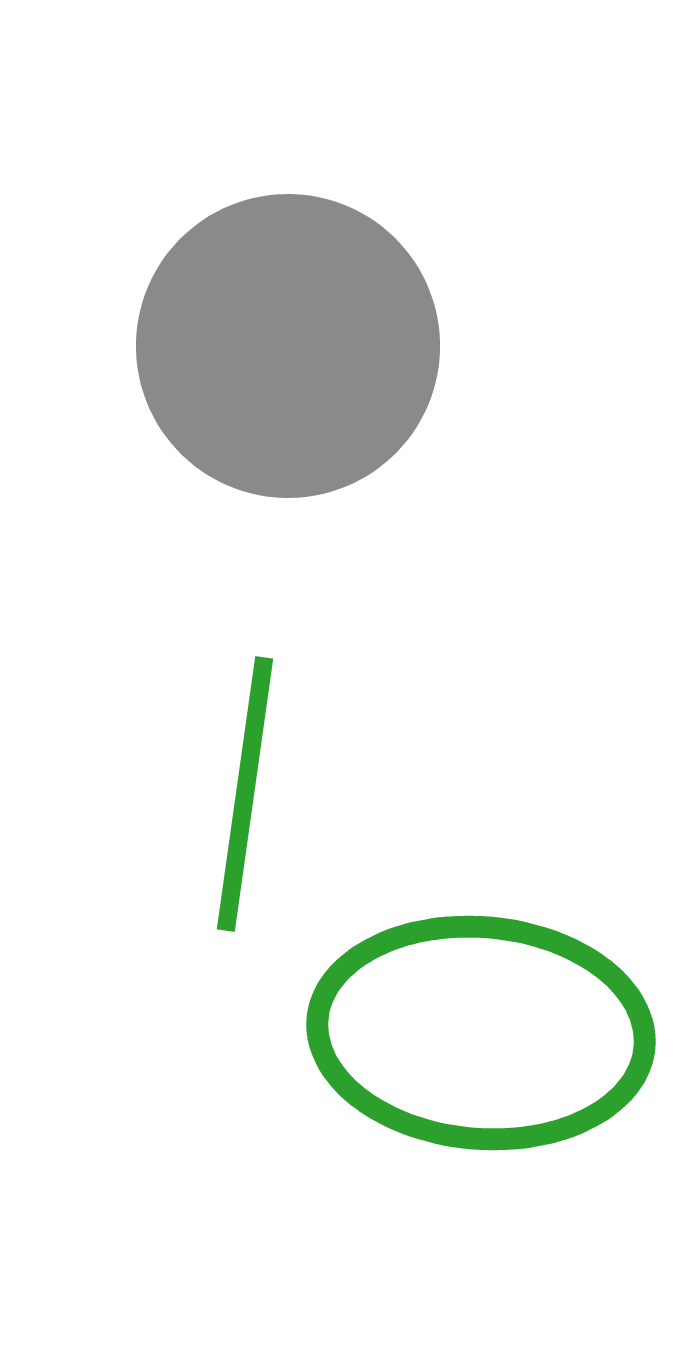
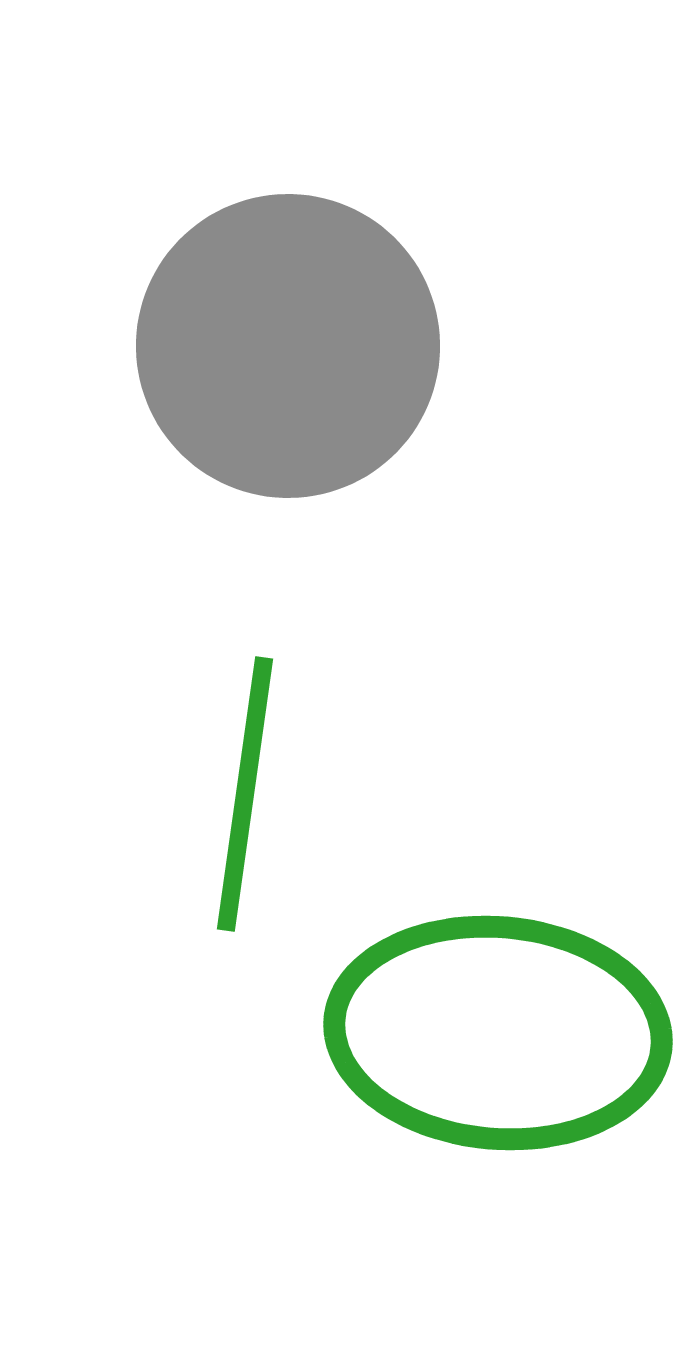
green ellipse: moved 17 px right
